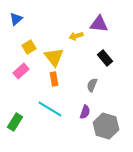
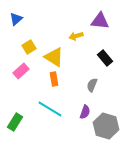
purple triangle: moved 1 px right, 3 px up
yellow triangle: rotated 20 degrees counterclockwise
